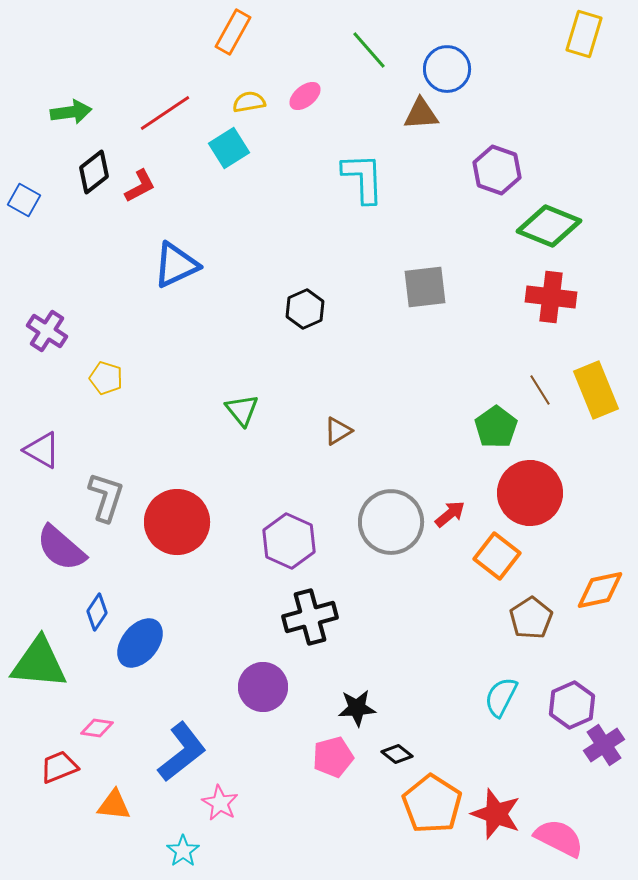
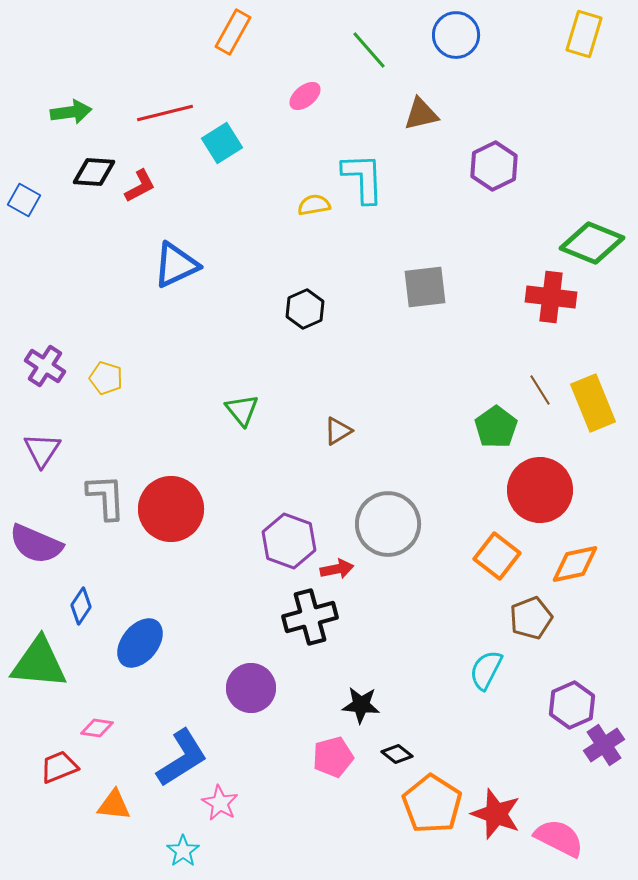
blue circle at (447, 69): moved 9 px right, 34 px up
yellow semicircle at (249, 102): moved 65 px right, 103 px down
red line at (165, 113): rotated 20 degrees clockwise
brown triangle at (421, 114): rotated 9 degrees counterclockwise
cyan square at (229, 148): moved 7 px left, 5 px up
purple hexagon at (497, 170): moved 3 px left, 4 px up; rotated 15 degrees clockwise
black diamond at (94, 172): rotated 42 degrees clockwise
green diamond at (549, 226): moved 43 px right, 17 px down
purple cross at (47, 331): moved 2 px left, 35 px down
yellow rectangle at (596, 390): moved 3 px left, 13 px down
purple triangle at (42, 450): rotated 33 degrees clockwise
red circle at (530, 493): moved 10 px right, 3 px up
gray L-shape at (106, 497): rotated 21 degrees counterclockwise
red arrow at (450, 514): moved 113 px left, 55 px down; rotated 28 degrees clockwise
red circle at (177, 522): moved 6 px left, 13 px up
gray circle at (391, 522): moved 3 px left, 2 px down
purple hexagon at (289, 541): rotated 4 degrees counterclockwise
purple semicircle at (61, 548): moved 25 px left, 4 px up; rotated 18 degrees counterclockwise
orange diamond at (600, 590): moved 25 px left, 26 px up
blue diamond at (97, 612): moved 16 px left, 6 px up
brown pentagon at (531, 618): rotated 12 degrees clockwise
purple circle at (263, 687): moved 12 px left, 1 px down
cyan semicircle at (501, 697): moved 15 px left, 27 px up
black star at (357, 708): moved 4 px right, 3 px up; rotated 9 degrees clockwise
blue L-shape at (182, 752): moved 6 px down; rotated 6 degrees clockwise
